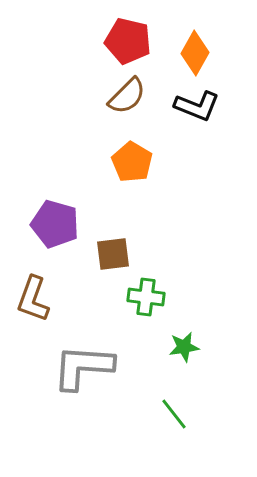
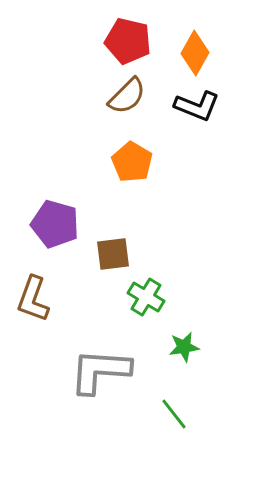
green cross: rotated 24 degrees clockwise
gray L-shape: moved 17 px right, 4 px down
